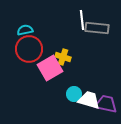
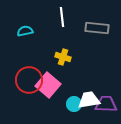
white line: moved 20 px left, 3 px up
cyan semicircle: moved 1 px down
red circle: moved 31 px down
pink square: moved 2 px left, 17 px down; rotated 20 degrees counterclockwise
cyan circle: moved 10 px down
white trapezoid: rotated 25 degrees counterclockwise
purple trapezoid: rotated 10 degrees counterclockwise
